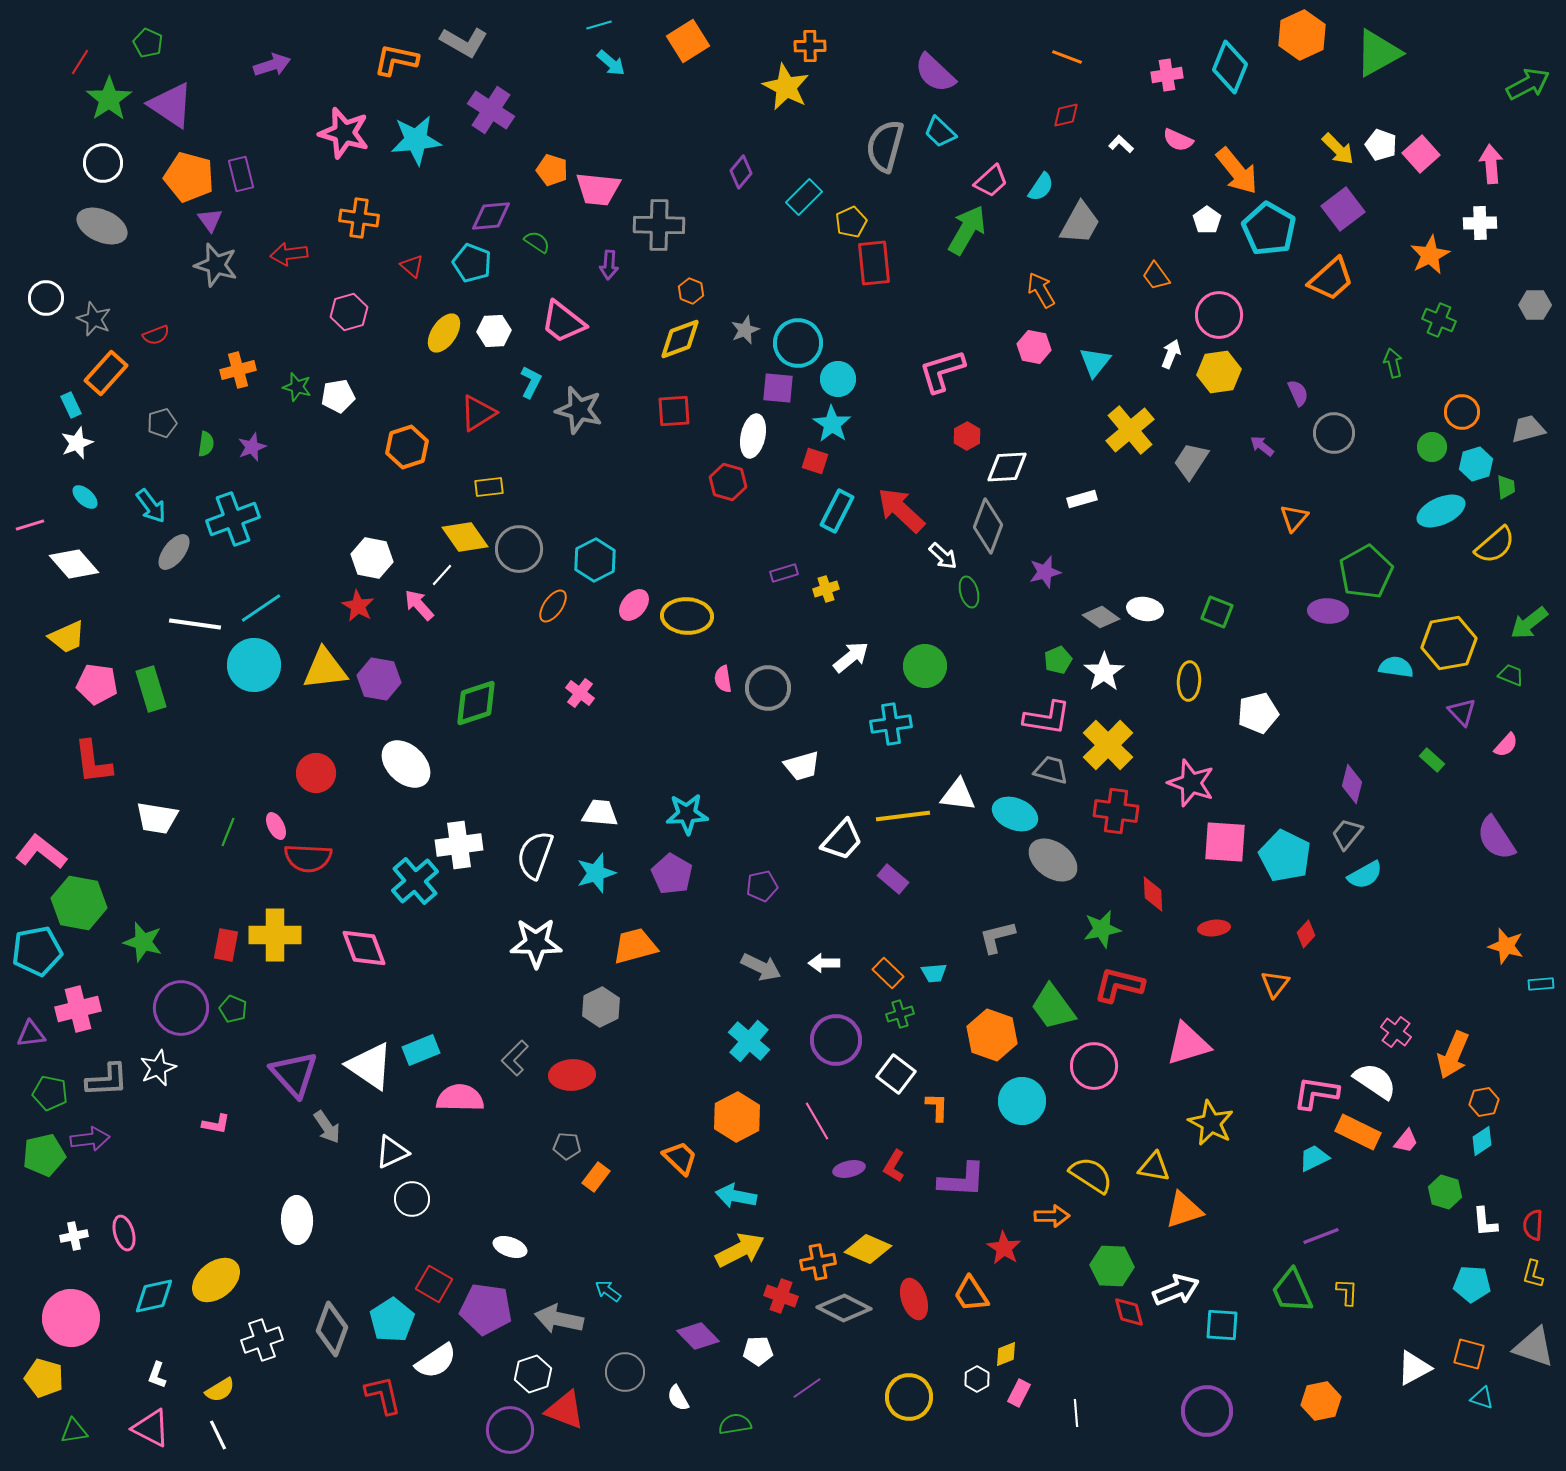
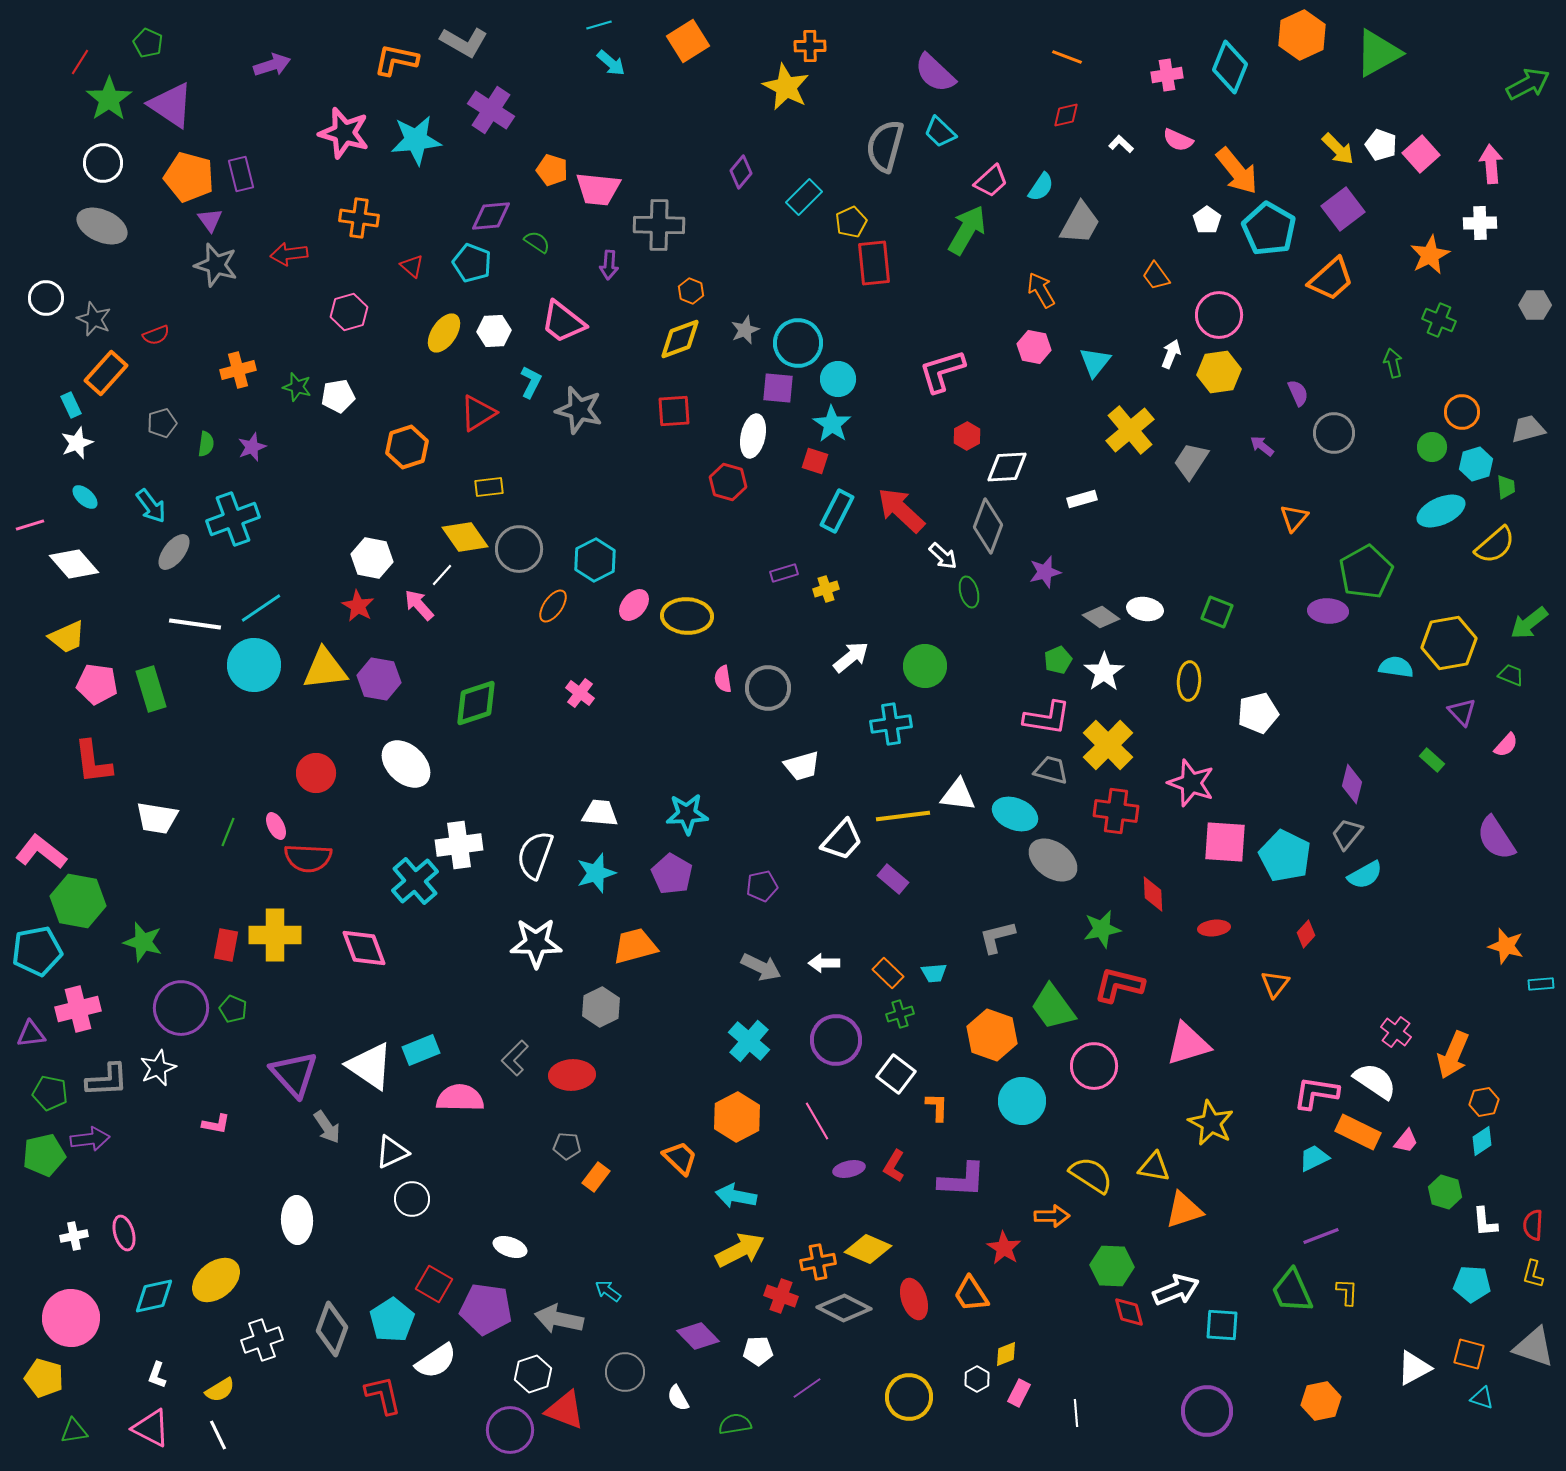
green hexagon at (79, 903): moved 1 px left, 2 px up
